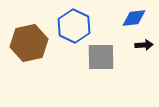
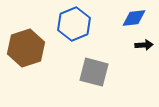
blue hexagon: moved 2 px up; rotated 12 degrees clockwise
brown hexagon: moved 3 px left, 5 px down; rotated 6 degrees counterclockwise
gray square: moved 7 px left, 15 px down; rotated 16 degrees clockwise
